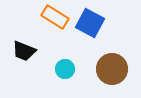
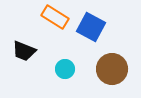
blue square: moved 1 px right, 4 px down
